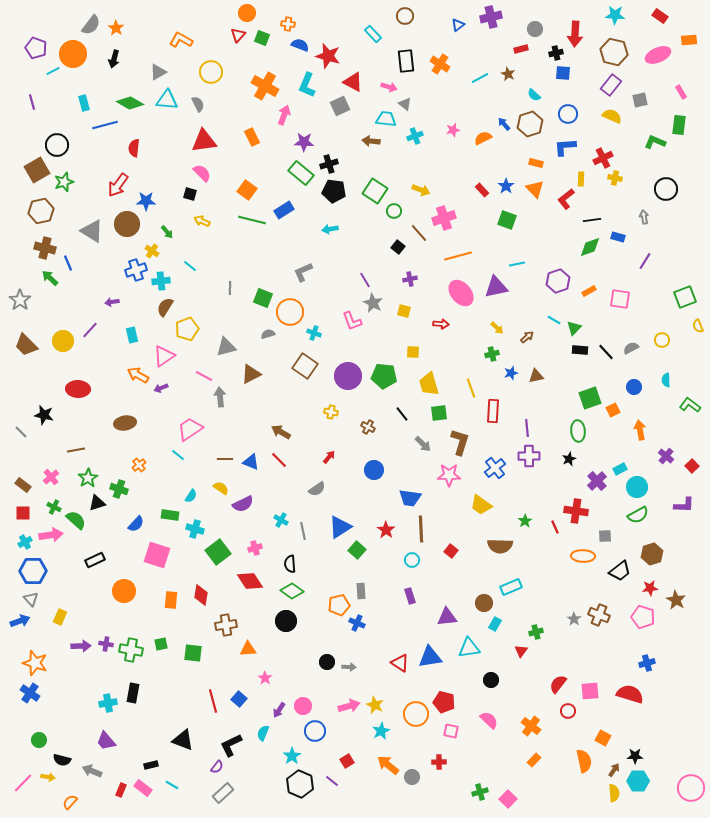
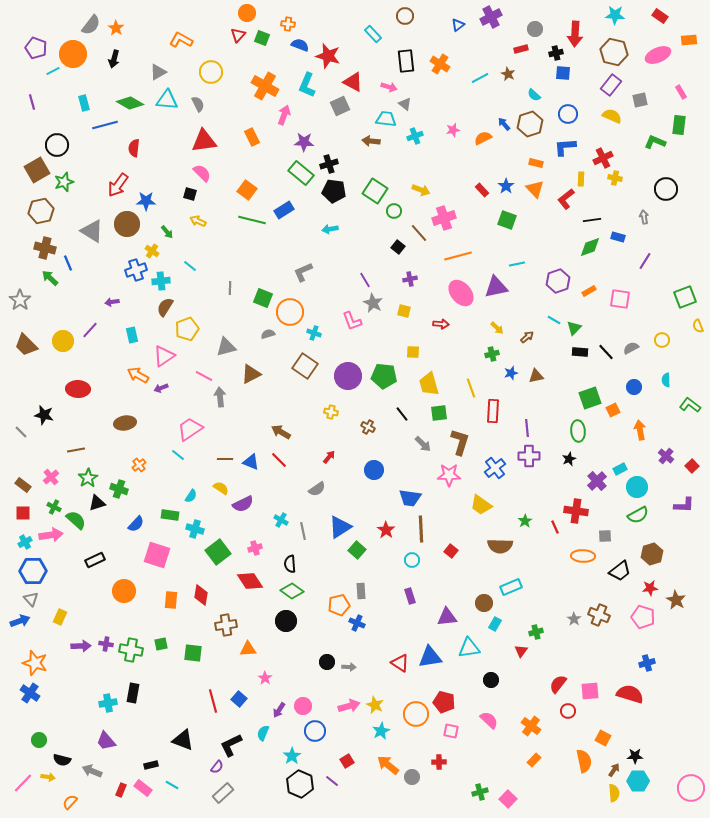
purple cross at (491, 17): rotated 15 degrees counterclockwise
yellow arrow at (202, 221): moved 4 px left
black rectangle at (580, 350): moved 2 px down
